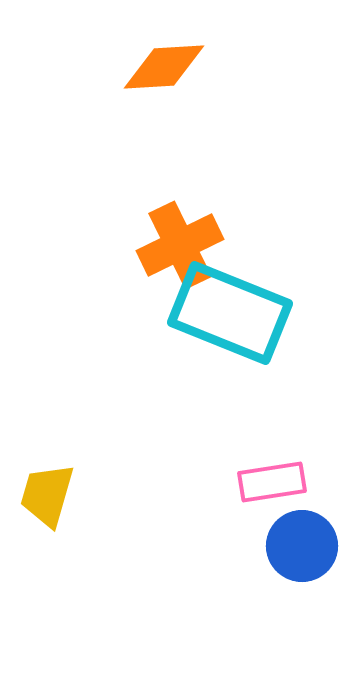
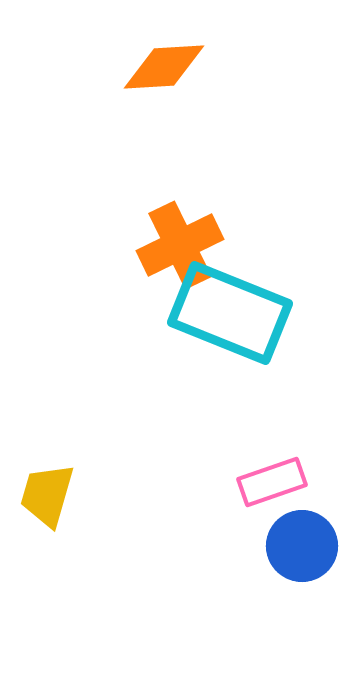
pink rectangle: rotated 10 degrees counterclockwise
